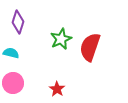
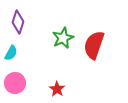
green star: moved 2 px right, 1 px up
red semicircle: moved 4 px right, 2 px up
cyan semicircle: rotated 105 degrees clockwise
pink circle: moved 2 px right
